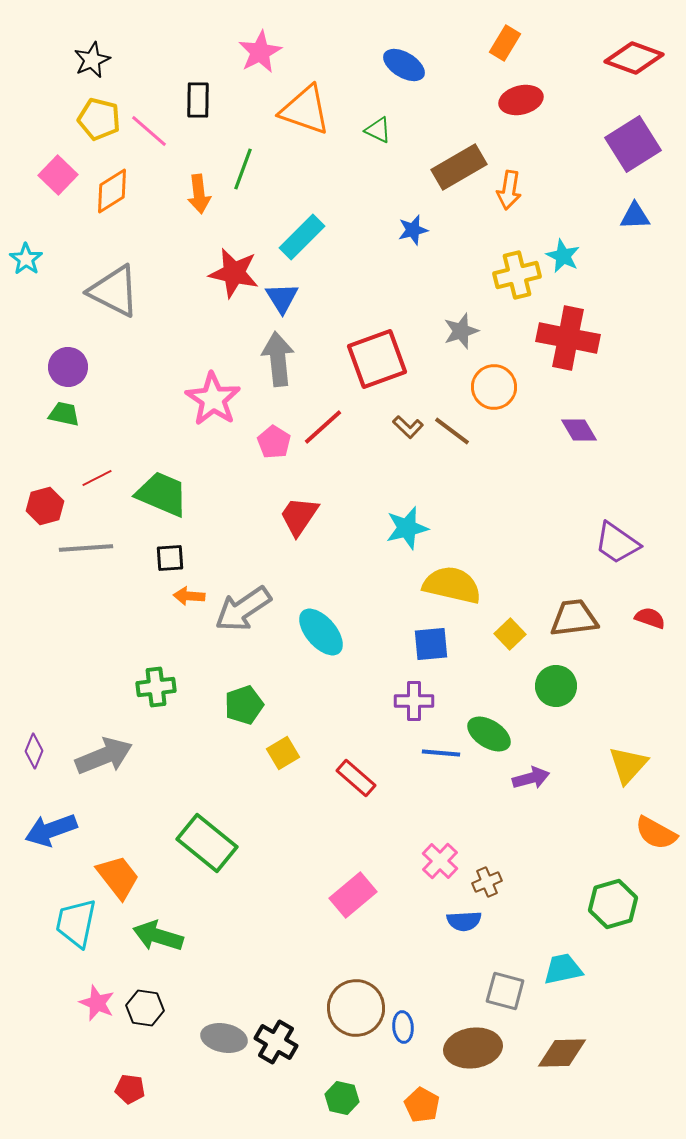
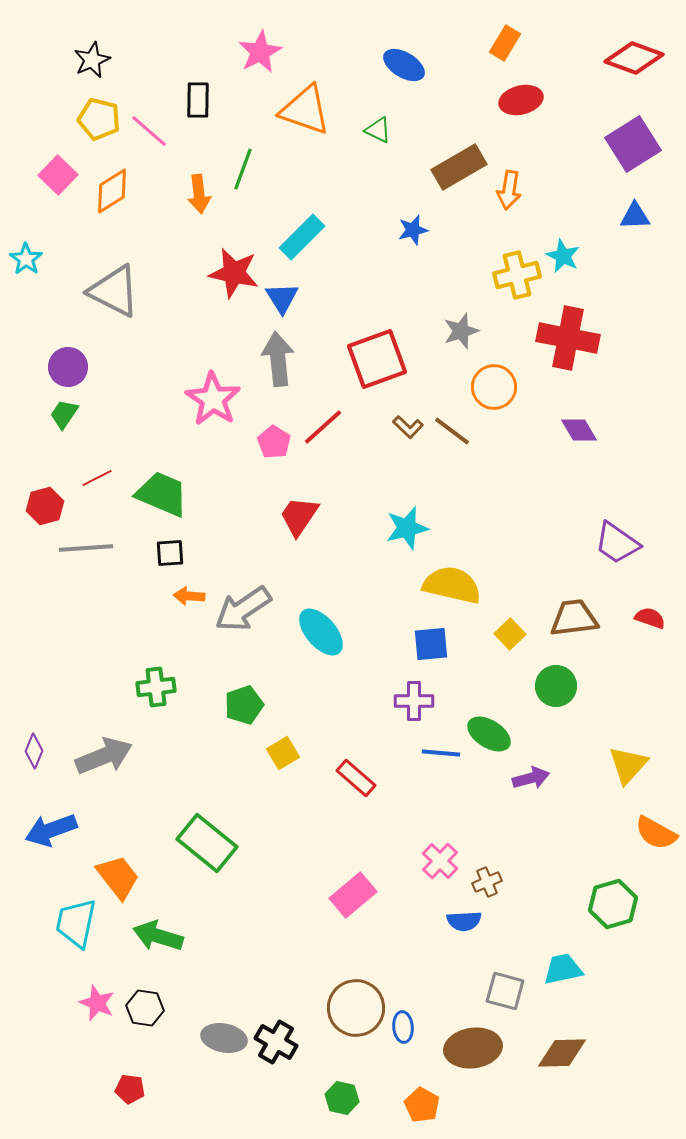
green trapezoid at (64, 414): rotated 68 degrees counterclockwise
black square at (170, 558): moved 5 px up
